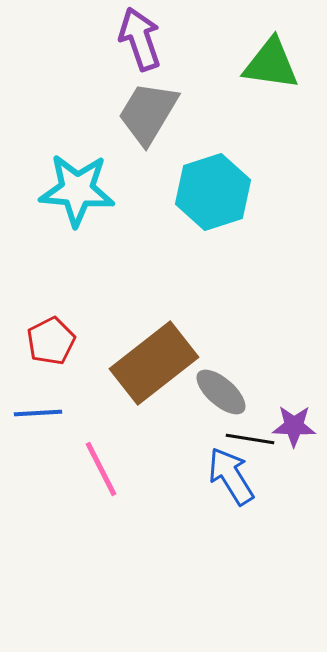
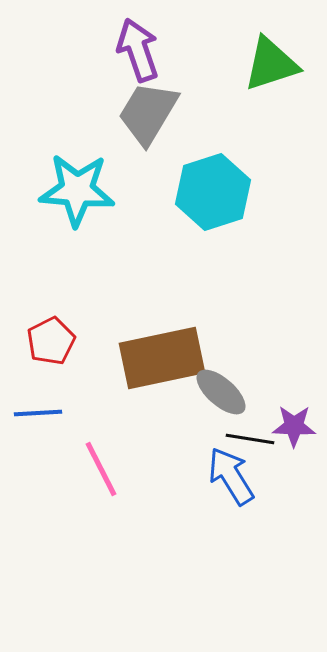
purple arrow: moved 2 px left, 11 px down
green triangle: rotated 26 degrees counterclockwise
brown rectangle: moved 8 px right, 5 px up; rotated 26 degrees clockwise
